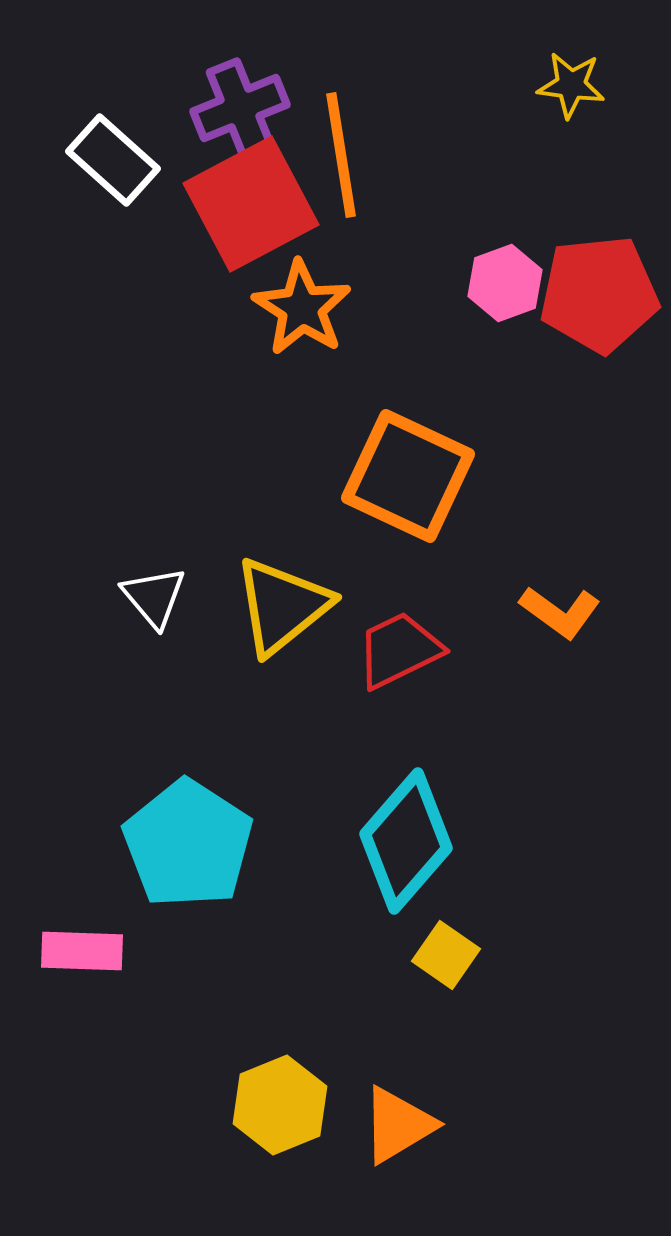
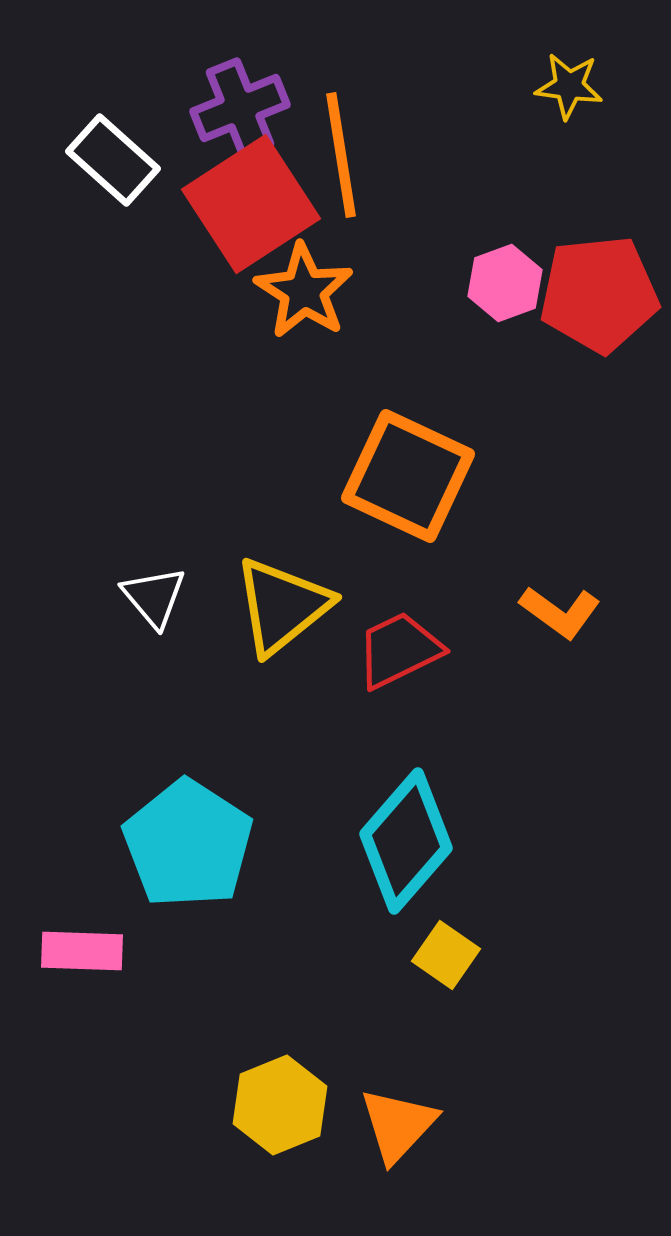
yellow star: moved 2 px left, 1 px down
red square: rotated 5 degrees counterclockwise
orange star: moved 2 px right, 17 px up
orange triangle: rotated 16 degrees counterclockwise
